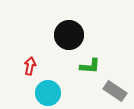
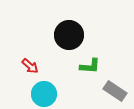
red arrow: rotated 120 degrees clockwise
cyan circle: moved 4 px left, 1 px down
